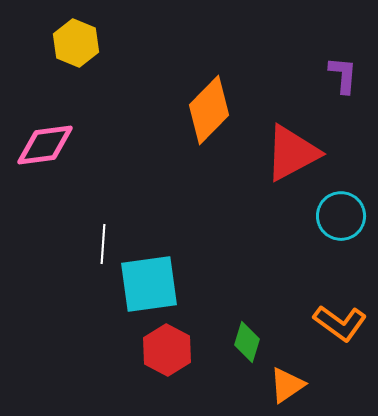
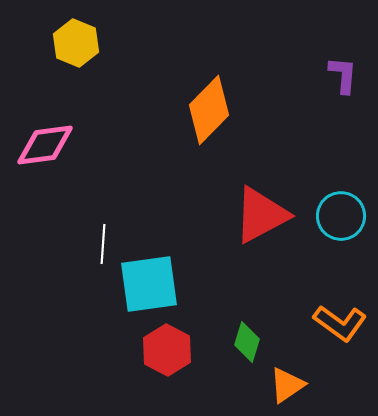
red triangle: moved 31 px left, 62 px down
